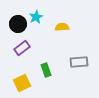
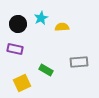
cyan star: moved 5 px right, 1 px down
purple rectangle: moved 7 px left, 1 px down; rotated 49 degrees clockwise
green rectangle: rotated 40 degrees counterclockwise
